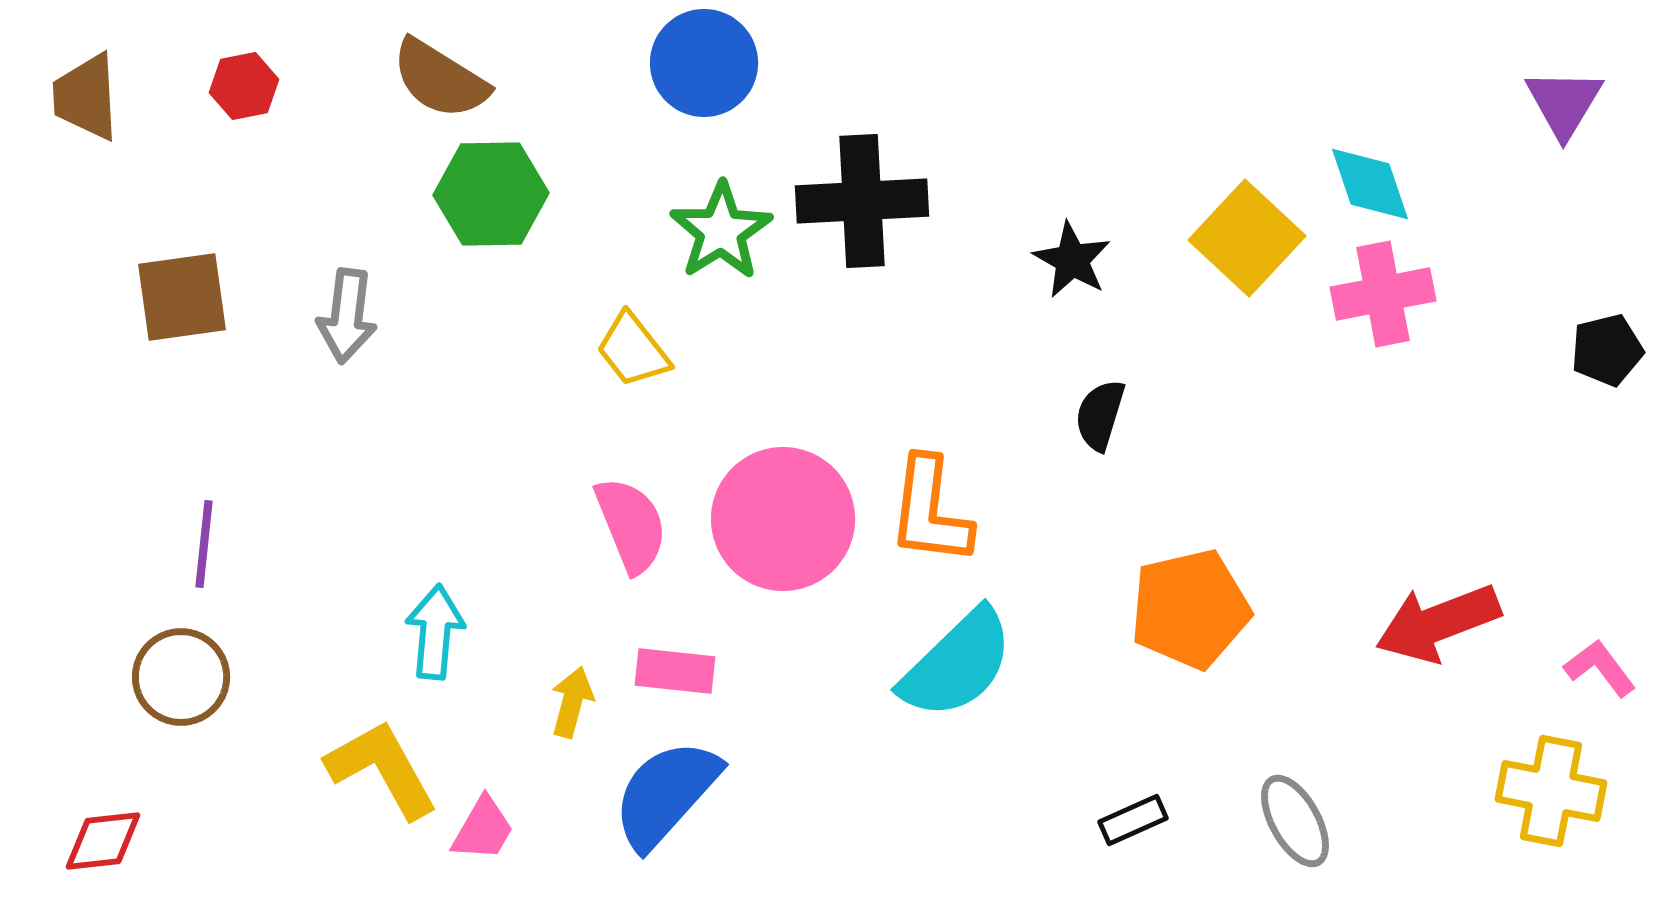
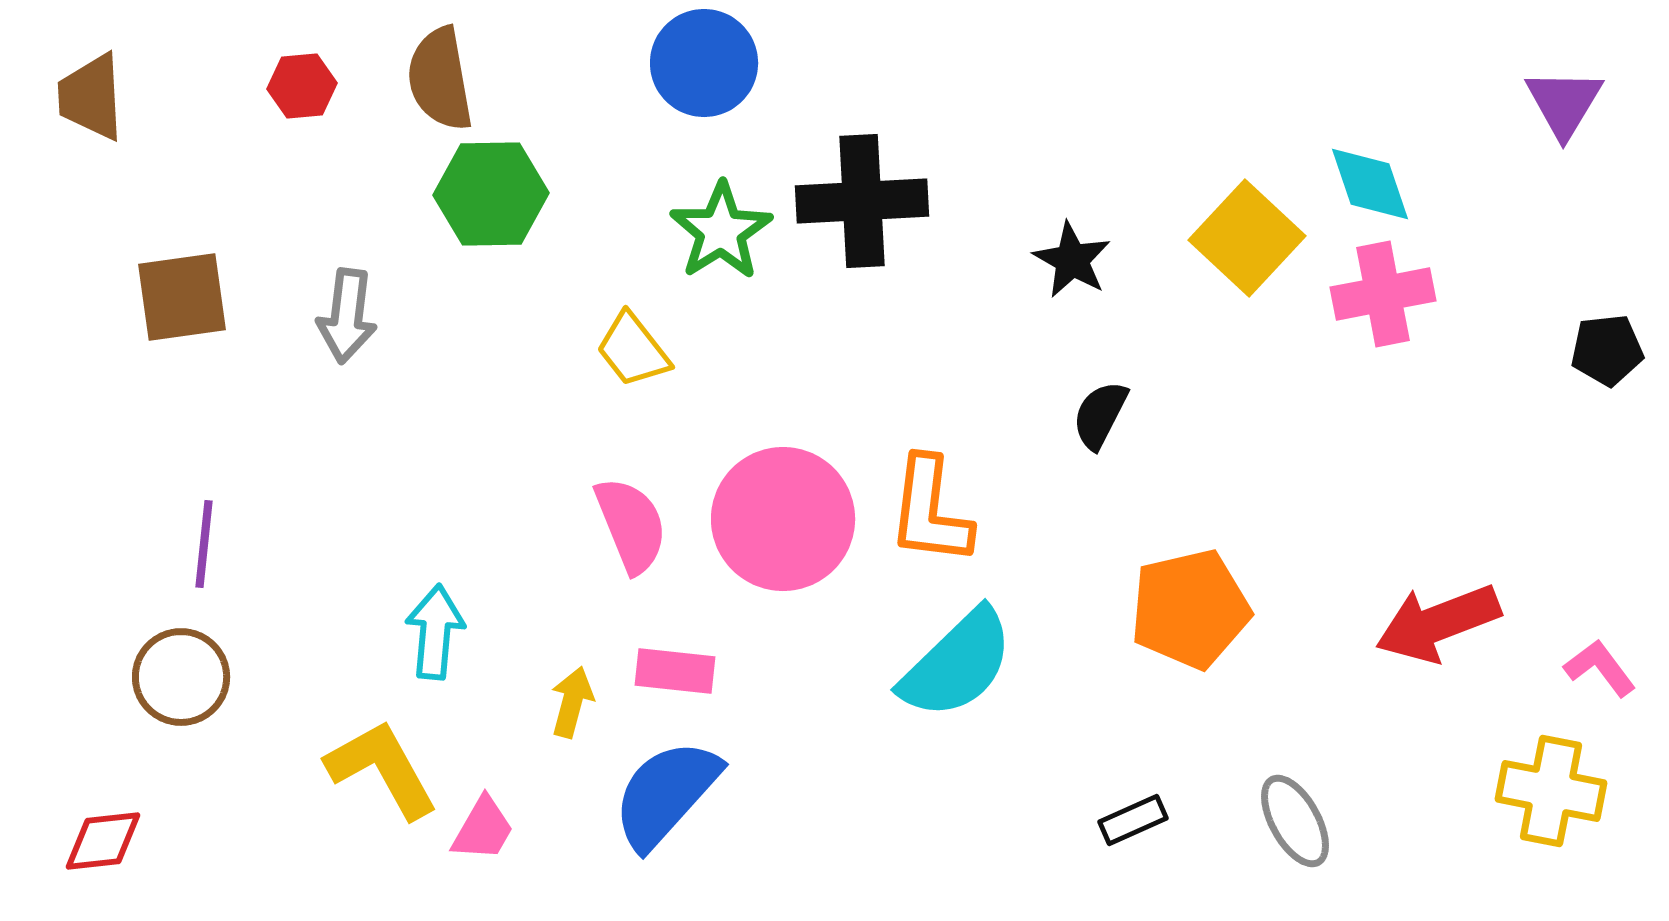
brown semicircle: rotated 48 degrees clockwise
red hexagon: moved 58 px right; rotated 6 degrees clockwise
brown trapezoid: moved 5 px right
black pentagon: rotated 8 degrees clockwise
black semicircle: rotated 10 degrees clockwise
